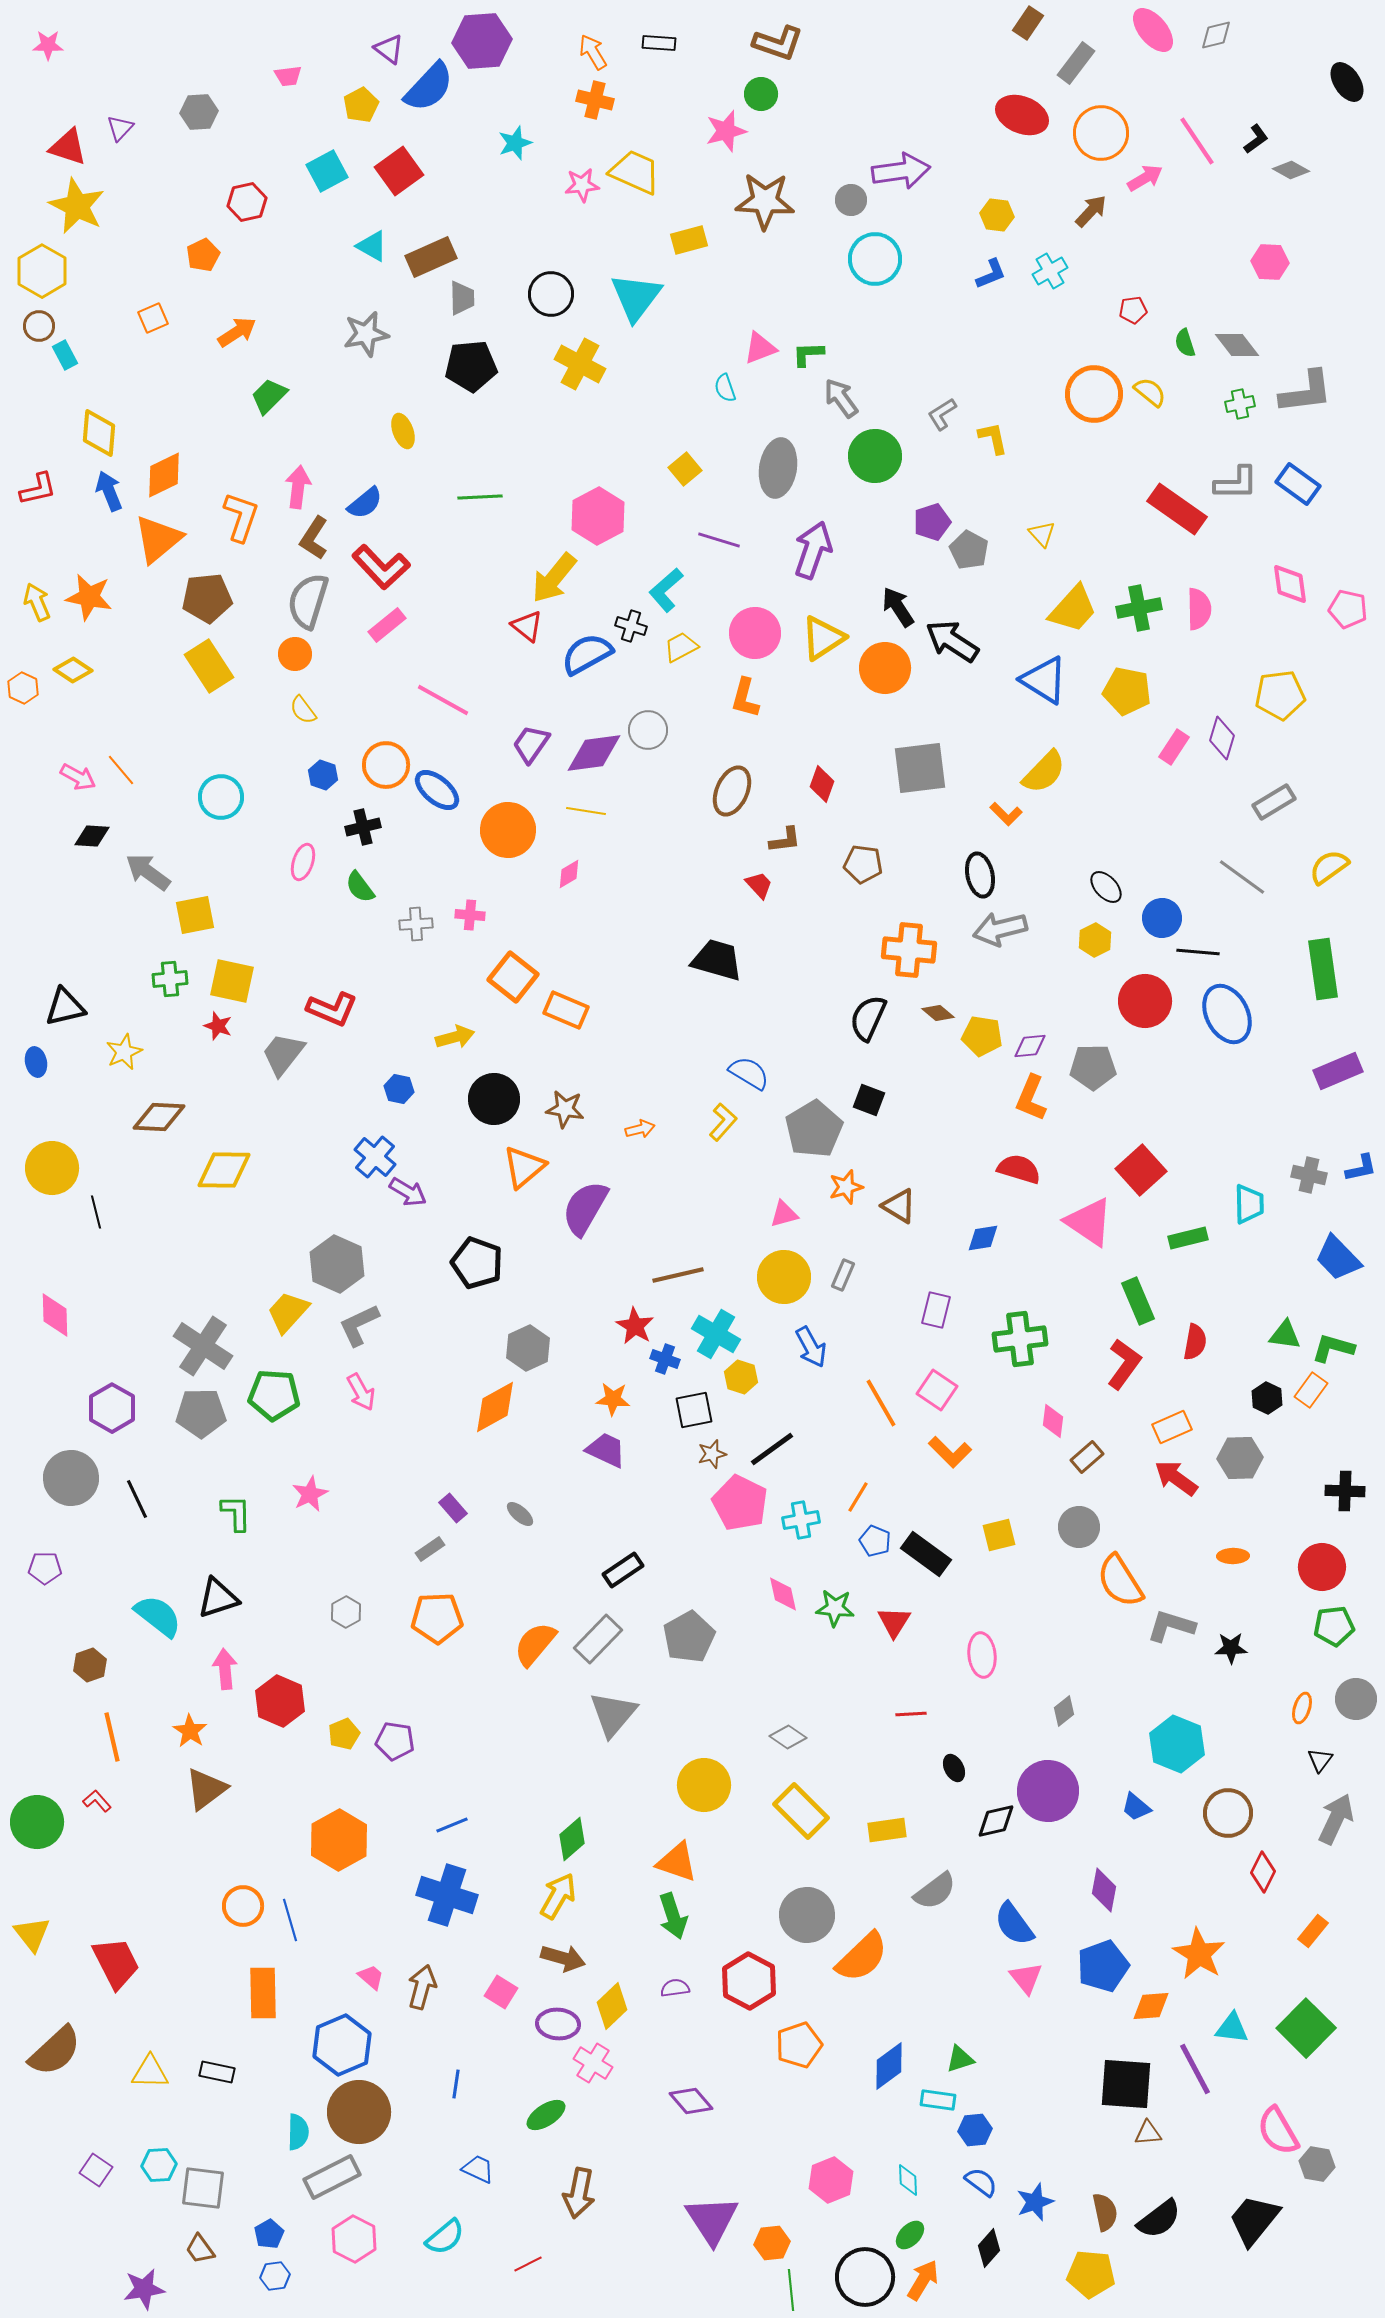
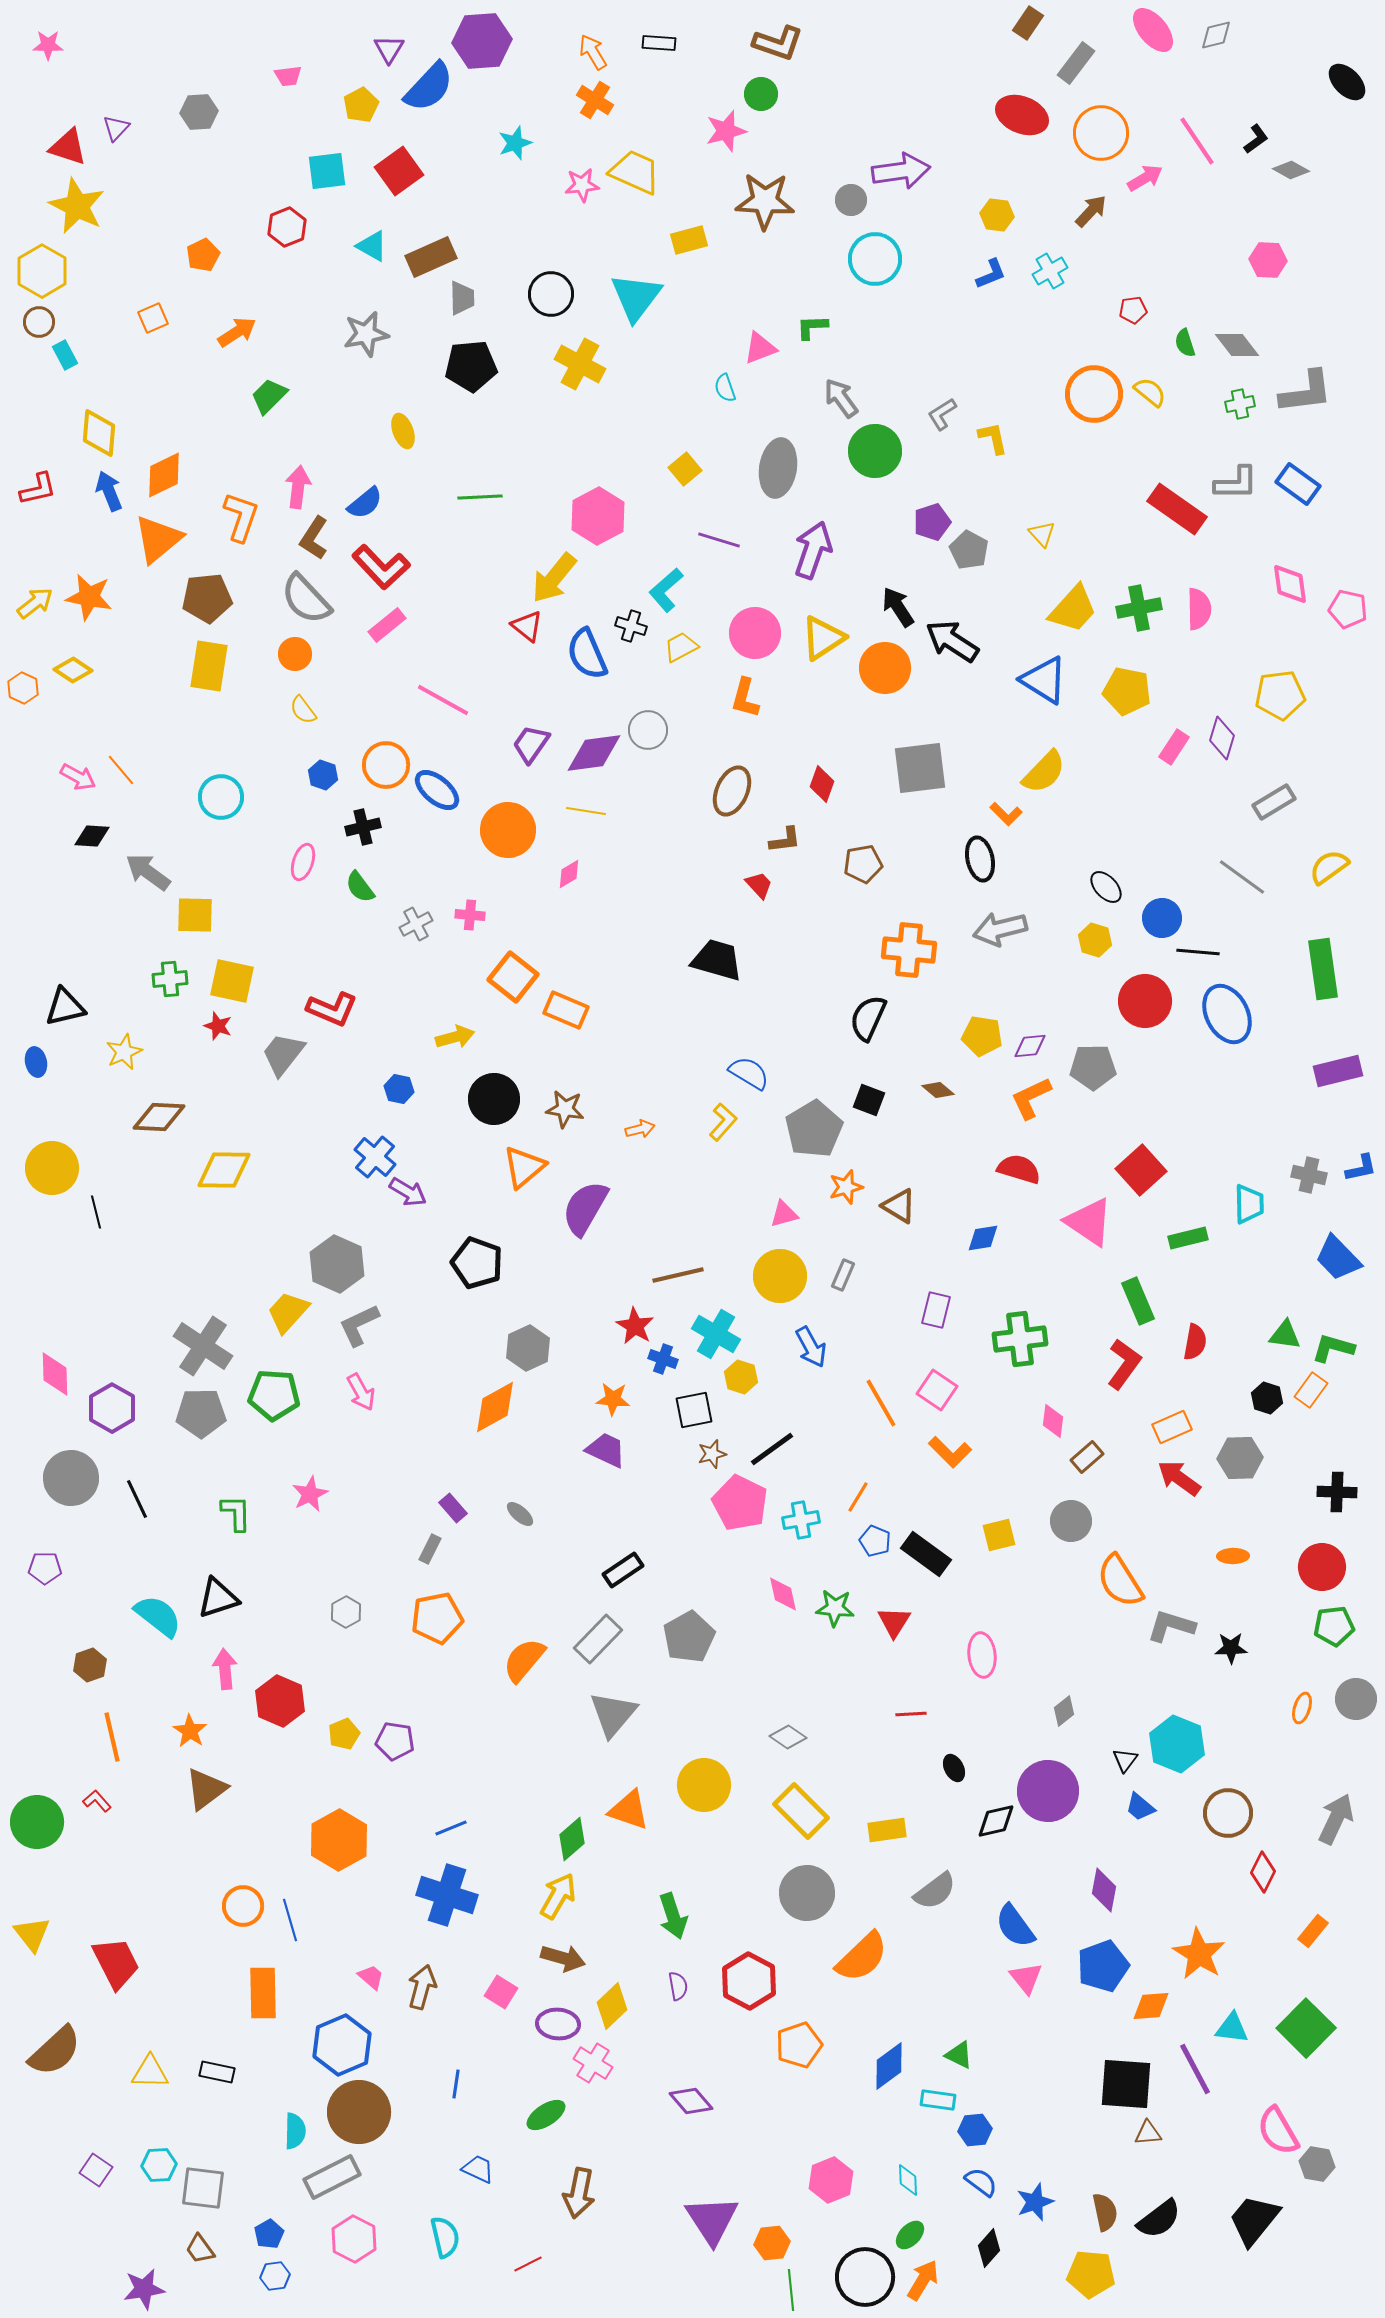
purple triangle at (389, 49): rotated 24 degrees clockwise
black ellipse at (1347, 82): rotated 12 degrees counterclockwise
orange cross at (595, 100): rotated 18 degrees clockwise
purple triangle at (120, 128): moved 4 px left
cyan square at (327, 171): rotated 21 degrees clockwise
red hexagon at (247, 202): moved 40 px right, 25 px down; rotated 9 degrees counterclockwise
pink hexagon at (1270, 262): moved 2 px left, 2 px up
brown circle at (39, 326): moved 4 px up
green L-shape at (808, 354): moved 4 px right, 27 px up
green circle at (875, 456): moved 5 px up
gray semicircle at (308, 601): moved 2 px left, 2 px up; rotated 60 degrees counterclockwise
yellow arrow at (37, 602): moved 2 px left, 1 px down; rotated 75 degrees clockwise
blue semicircle at (587, 654): rotated 84 degrees counterclockwise
yellow rectangle at (209, 666): rotated 42 degrees clockwise
brown pentagon at (863, 864): rotated 18 degrees counterclockwise
black ellipse at (980, 875): moved 16 px up
yellow square at (195, 915): rotated 12 degrees clockwise
gray cross at (416, 924): rotated 24 degrees counterclockwise
yellow hexagon at (1095, 940): rotated 16 degrees counterclockwise
brown diamond at (938, 1013): moved 77 px down
purple rectangle at (1338, 1071): rotated 9 degrees clockwise
orange L-shape at (1031, 1098): rotated 42 degrees clockwise
yellow circle at (784, 1277): moved 4 px left, 1 px up
pink diamond at (55, 1315): moved 59 px down
blue cross at (665, 1359): moved 2 px left
black hexagon at (1267, 1398): rotated 8 degrees counterclockwise
red arrow at (1176, 1478): moved 3 px right
black cross at (1345, 1491): moved 8 px left, 1 px down
gray circle at (1079, 1527): moved 8 px left, 6 px up
gray rectangle at (430, 1549): rotated 28 degrees counterclockwise
orange pentagon at (437, 1618): rotated 9 degrees counterclockwise
orange semicircle at (535, 1644): moved 11 px left, 16 px down
black triangle at (1320, 1760): moved 195 px left
blue trapezoid at (1136, 1807): moved 4 px right
blue line at (452, 1825): moved 1 px left, 3 px down
orange triangle at (677, 1862): moved 48 px left, 52 px up
gray circle at (807, 1915): moved 22 px up
blue semicircle at (1014, 1924): moved 1 px right, 2 px down
purple semicircle at (675, 1988): moved 3 px right, 2 px up; rotated 88 degrees clockwise
green triangle at (960, 2059): moved 1 px left, 4 px up; rotated 44 degrees clockwise
cyan semicircle at (298, 2132): moved 3 px left, 1 px up
cyan semicircle at (445, 2237): rotated 63 degrees counterclockwise
